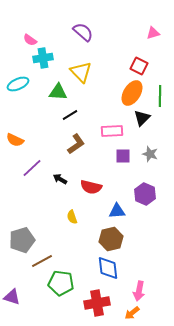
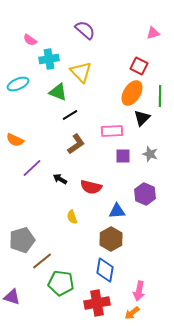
purple semicircle: moved 2 px right, 2 px up
cyan cross: moved 6 px right, 1 px down
green triangle: rotated 18 degrees clockwise
brown hexagon: rotated 15 degrees counterclockwise
brown line: rotated 10 degrees counterclockwise
blue diamond: moved 3 px left, 2 px down; rotated 15 degrees clockwise
